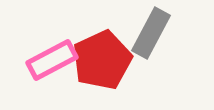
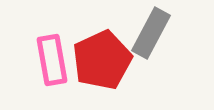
pink rectangle: rotated 72 degrees counterclockwise
